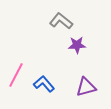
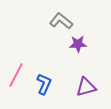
purple star: moved 1 px right, 1 px up
blue L-shape: rotated 65 degrees clockwise
